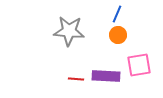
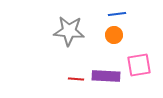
blue line: rotated 60 degrees clockwise
orange circle: moved 4 px left
